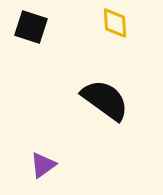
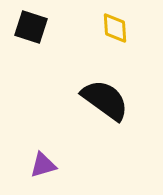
yellow diamond: moved 5 px down
purple triangle: rotated 20 degrees clockwise
